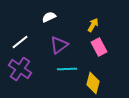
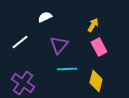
white semicircle: moved 4 px left
purple triangle: rotated 12 degrees counterclockwise
purple cross: moved 3 px right, 14 px down
yellow diamond: moved 3 px right, 2 px up
